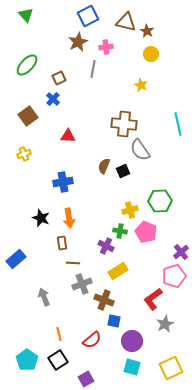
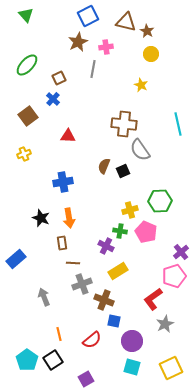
black square at (58, 360): moved 5 px left
